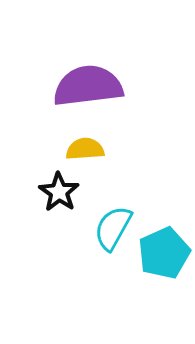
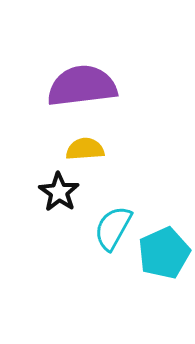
purple semicircle: moved 6 px left
